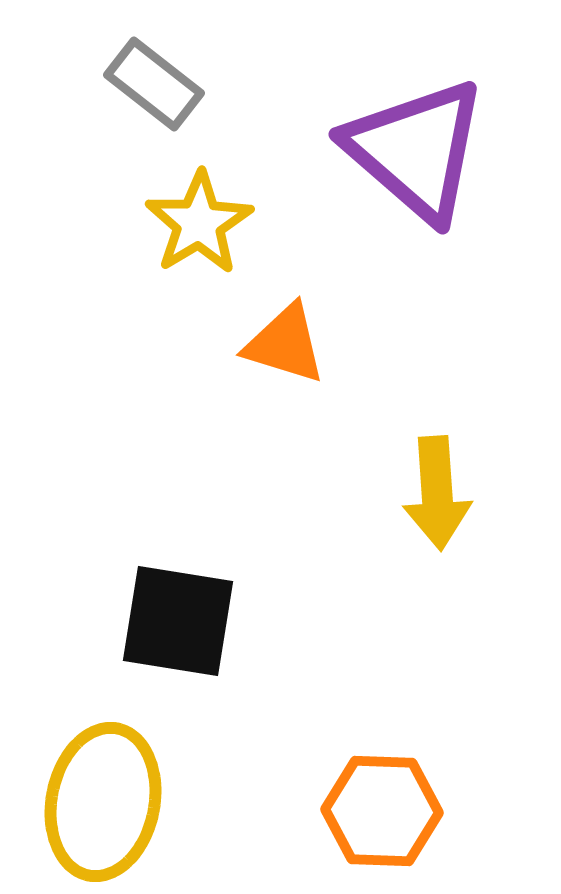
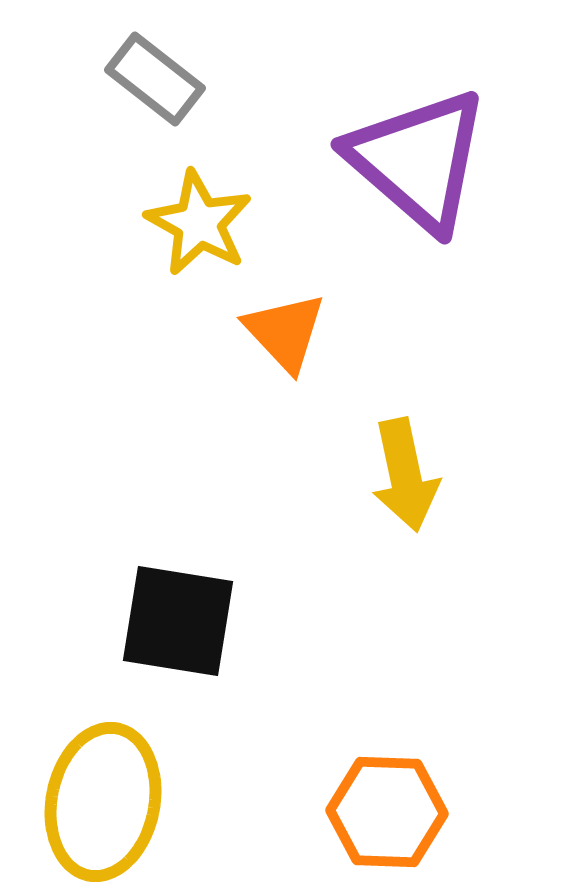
gray rectangle: moved 1 px right, 5 px up
purple triangle: moved 2 px right, 10 px down
yellow star: rotated 12 degrees counterclockwise
orange triangle: moved 12 px up; rotated 30 degrees clockwise
yellow arrow: moved 32 px left, 18 px up; rotated 8 degrees counterclockwise
orange hexagon: moved 5 px right, 1 px down
